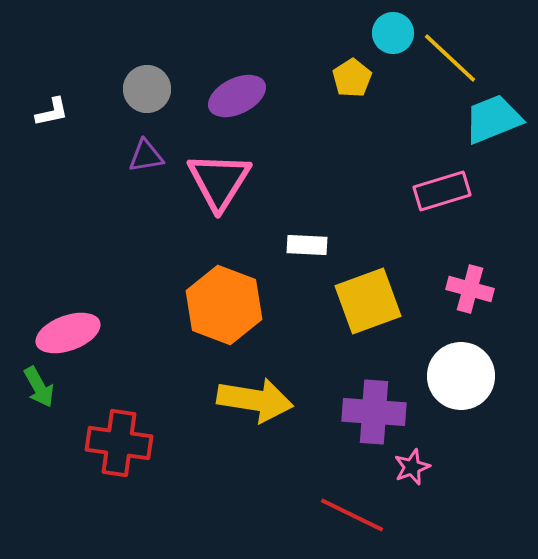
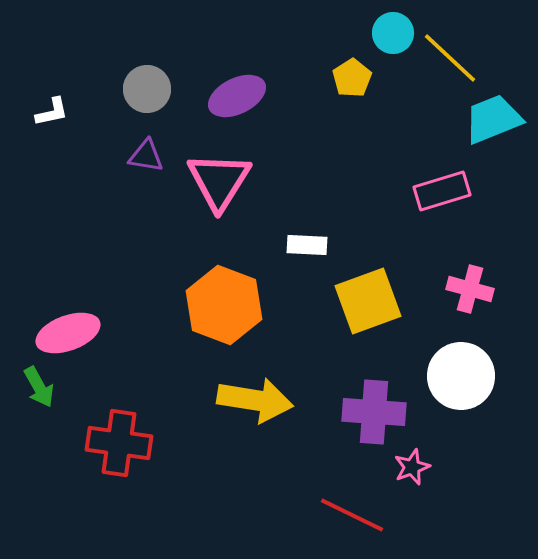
purple triangle: rotated 18 degrees clockwise
